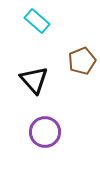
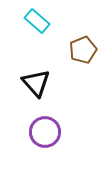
brown pentagon: moved 1 px right, 11 px up
black triangle: moved 2 px right, 3 px down
